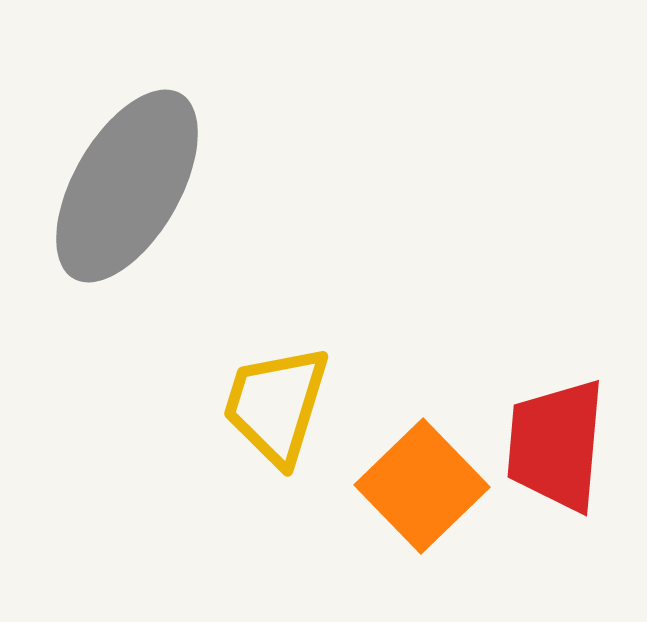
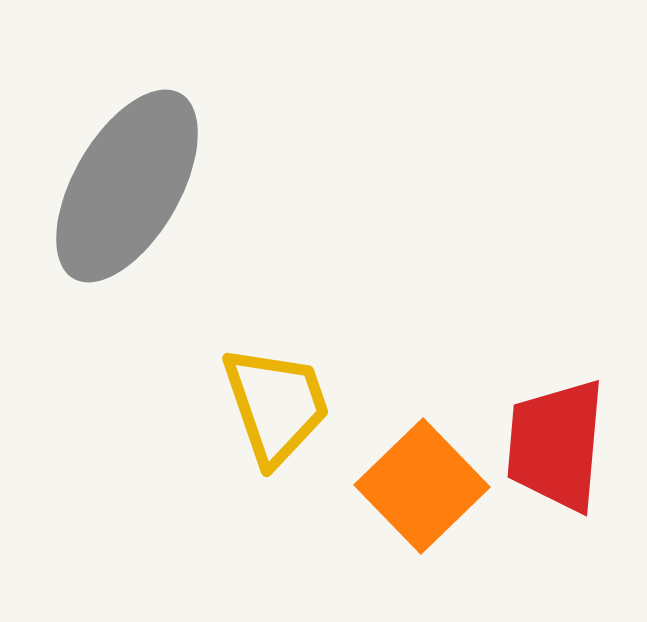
yellow trapezoid: rotated 144 degrees clockwise
